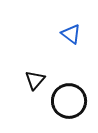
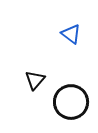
black circle: moved 2 px right, 1 px down
